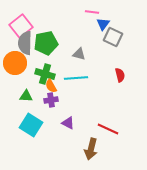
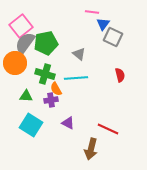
gray semicircle: rotated 35 degrees clockwise
gray triangle: rotated 24 degrees clockwise
orange semicircle: moved 5 px right, 3 px down
